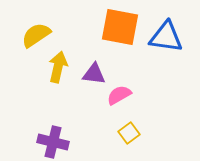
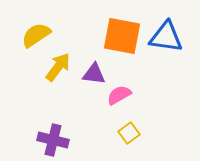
orange square: moved 2 px right, 9 px down
yellow arrow: rotated 24 degrees clockwise
purple cross: moved 2 px up
